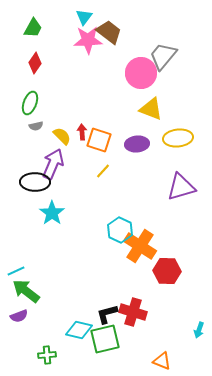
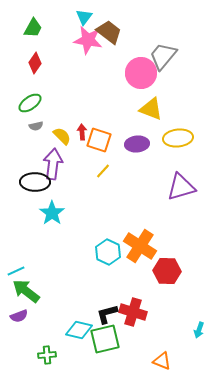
pink star: rotated 12 degrees clockwise
green ellipse: rotated 35 degrees clockwise
purple arrow: rotated 16 degrees counterclockwise
cyan hexagon: moved 12 px left, 22 px down
